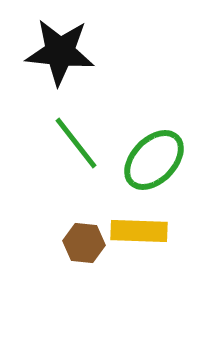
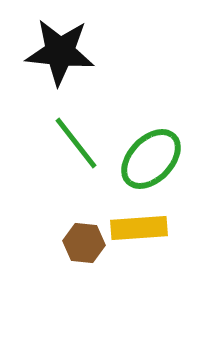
green ellipse: moved 3 px left, 1 px up
yellow rectangle: moved 3 px up; rotated 6 degrees counterclockwise
